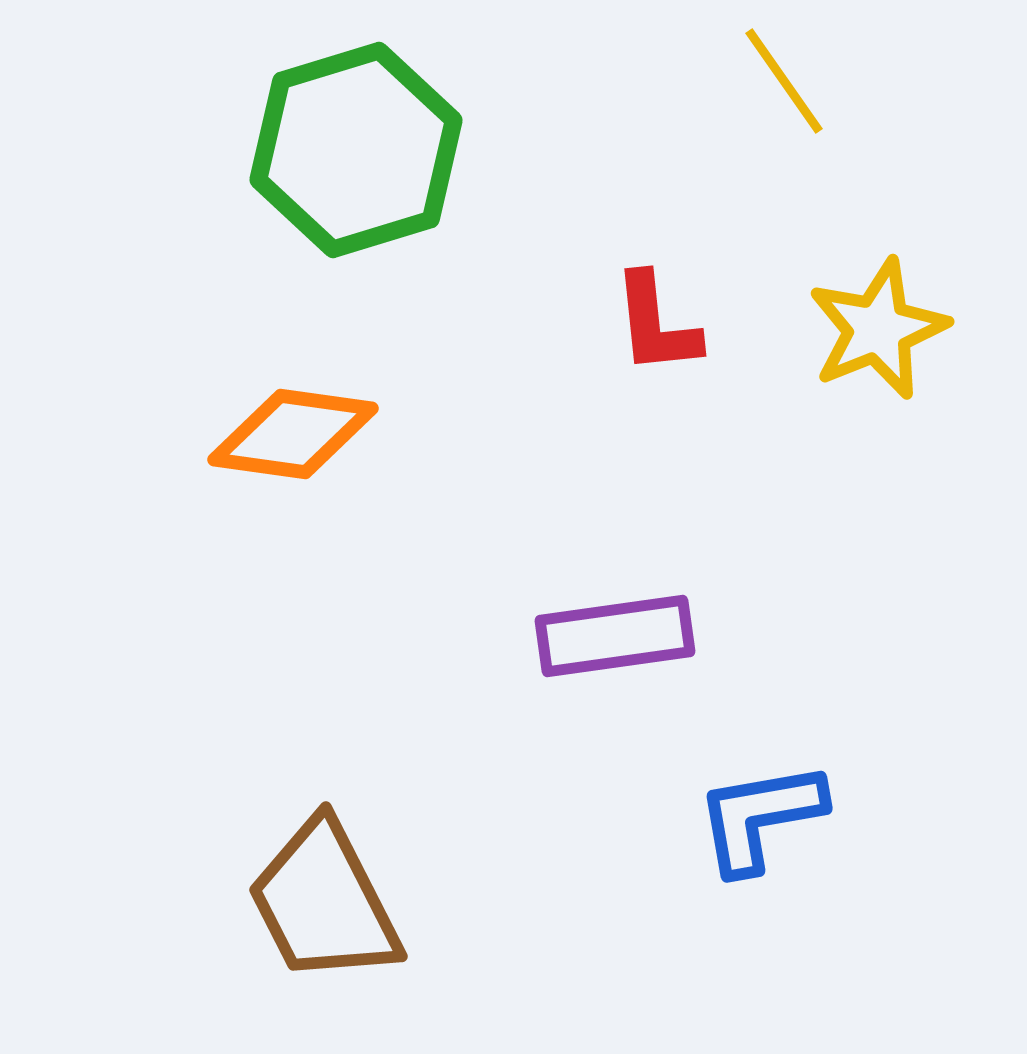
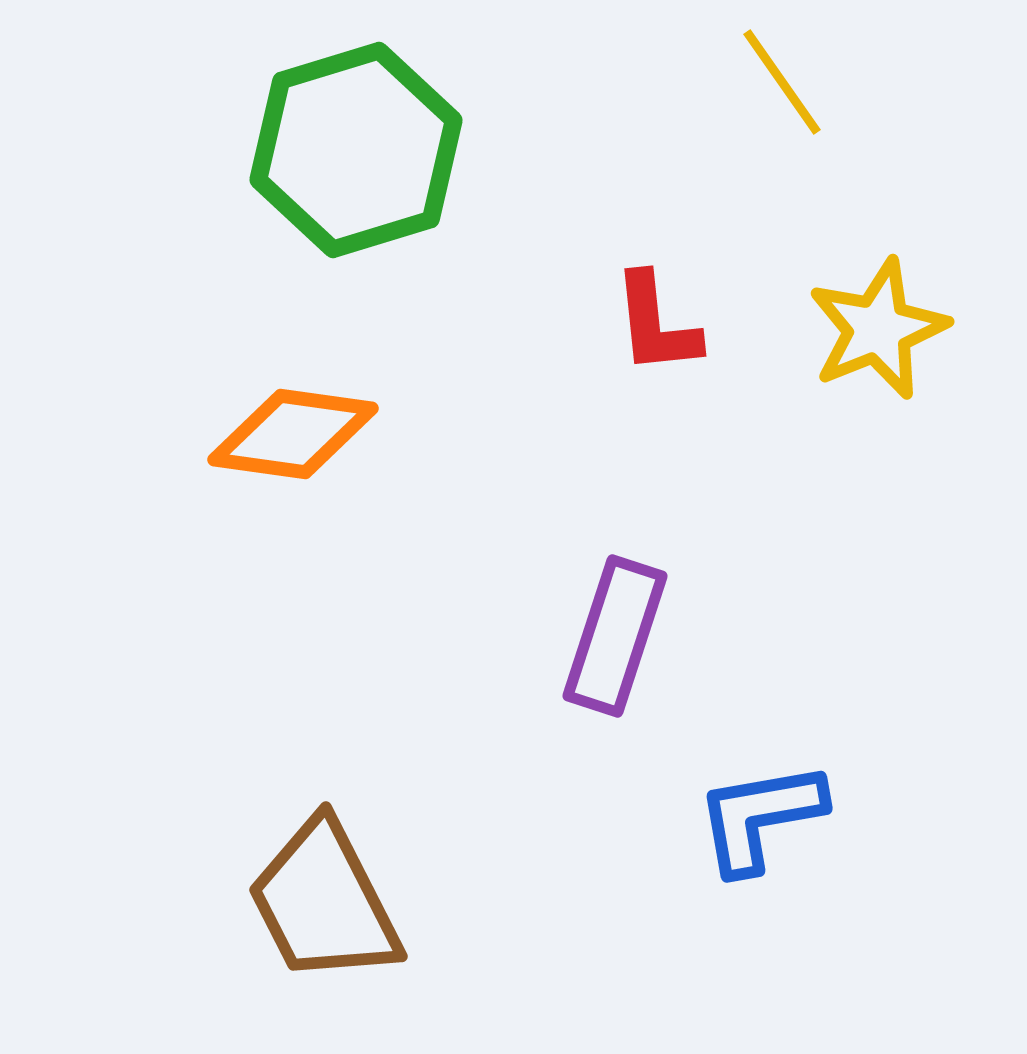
yellow line: moved 2 px left, 1 px down
purple rectangle: rotated 64 degrees counterclockwise
